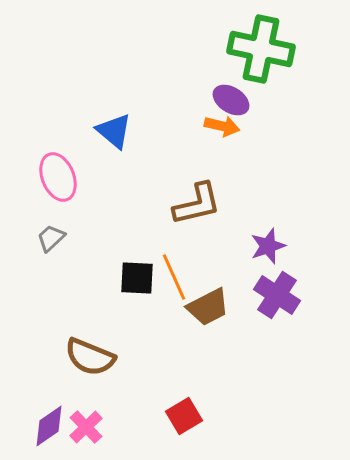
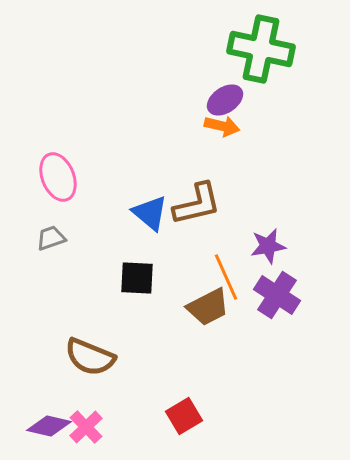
purple ellipse: moved 6 px left; rotated 66 degrees counterclockwise
blue triangle: moved 36 px right, 82 px down
gray trapezoid: rotated 24 degrees clockwise
purple star: rotated 9 degrees clockwise
orange line: moved 52 px right
purple diamond: rotated 48 degrees clockwise
